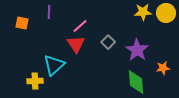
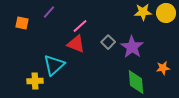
purple line: rotated 40 degrees clockwise
red triangle: rotated 36 degrees counterclockwise
purple star: moved 5 px left, 3 px up
